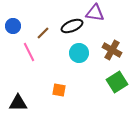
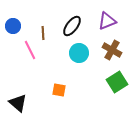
purple triangle: moved 12 px right, 8 px down; rotated 30 degrees counterclockwise
black ellipse: rotated 30 degrees counterclockwise
brown line: rotated 48 degrees counterclockwise
pink line: moved 1 px right, 2 px up
black triangle: rotated 42 degrees clockwise
